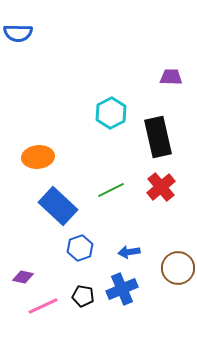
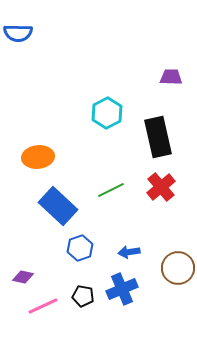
cyan hexagon: moved 4 px left
